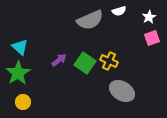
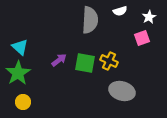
white semicircle: moved 1 px right
gray semicircle: rotated 64 degrees counterclockwise
pink square: moved 10 px left
green square: rotated 25 degrees counterclockwise
gray ellipse: rotated 15 degrees counterclockwise
